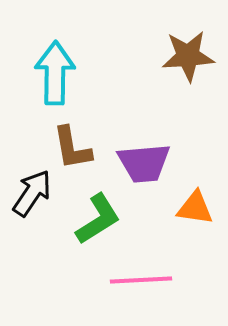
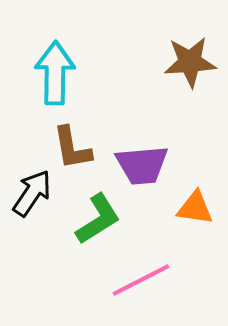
brown star: moved 2 px right, 6 px down
purple trapezoid: moved 2 px left, 2 px down
pink line: rotated 24 degrees counterclockwise
